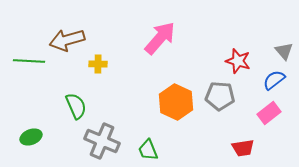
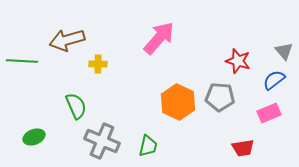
pink arrow: moved 1 px left
green line: moved 7 px left
gray pentagon: moved 1 px down
orange hexagon: moved 2 px right
pink rectangle: rotated 15 degrees clockwise
green ellipse: moved 3 px right
green trapezoid: moved 4 px up; rotated 145 degrees counterclockwise
